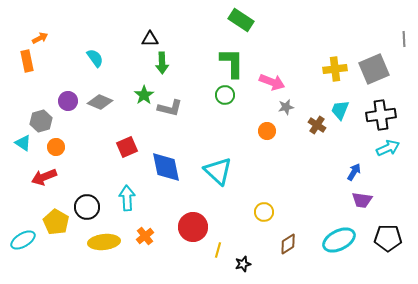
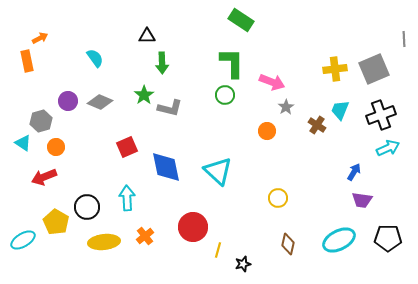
black triangle at (150, 39): moved 3 px left, 3 px up
gray star at (286, 107): rotated 21 degrees counterclockwise
black cross at (381, 115): rotated 12 degrees counterclockwise
yellow circle at (264, 212): moved 14 px right, 14 px up
brown diamond at (288, 244): rotated 45 degrees counterclockwise
